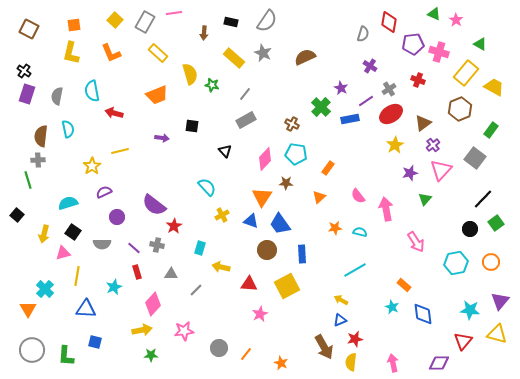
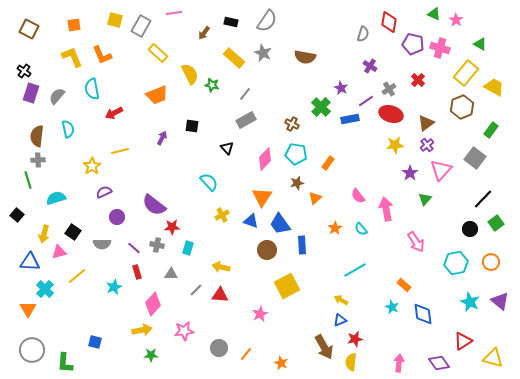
yellow square at (115, 20): rotated 28 degrees counterclockwise
gray rectangle at (145, 22): moved 4 px left, 4 px down
brown arrow at (204, 33): rotated 32 degrees clockwise
purple pentagon at (413, 44): rotated 20 degrees clockwise
pink cross at (439, 52): moved 1 px right, 4 px up
yellow L-shape at (71, 53): moved 1 px right, 4 px down; rotated 145 degrees clockwise
orange L-shape at (111, 53): moved 9 px left, 2 px down
brown semicircle at (305, 57): rotated 145 degrees counterclockwise
yellow semicircle at (190, 74): rotated 10 degrees counterclockwise
red cross at (418, 80): rotated 24 degrees clockwise
cyan semicircle at (92, 91): moved 2 px up
purple rectangle at (27, 94): moved 4 px right, 1 px up
gray semicircle at (57, 96): rotated 30 degrees clockwise
brown hexagon at (460, 109): moved 2 px right, 2 px up
red arrow at (114, 113): rotated 42 degrees counterclockwise
red ellipse at (391, 114): rotated 50 degrees clockwise
brown triangle at (423, 123): moved 3 px right
brown semicircle at (41, 136): moved 4 px left
purple arrow at (162, 138): rotated 72 degrees counterclockwise
yellow star at (395, 145): rotated 24 degrees clockwise
purple cross at (433, 145): moved 6 px left
black triangle at (225, 151): moved 2 px right, 3 px up
orange rectangle at (328, 168): moved 5 px up
purple star at (410, 173): rotated 21 degrees counterclockwise
brown star at (286, 183): moved 11 px right; rotated 16 degrees counterclockwise
cyan semicircle at (207, 187): moved 2 px right, 5 px up
orange triangle at (319, 197): moved 4 px left, 1 px down
cyan semicircle at (68, 203): moved 12 px left, 5 px up
red star at (174, 226): moved 2 px left, 1 px down; rotated 28 degrees clockwise
orange star at (335, 228): rotated 24 degrees counterclockwise
cyan semicircle at (360, 232): moved 1 px right, 3 px up; rotated 144 degrees counterclockwise
cyan rectangle at (200, 248): moved 12 px left
pink triangle at (63, 253): moved 4 px left, 1 px up
blue rectangle at (302, 254): moved 9 px up
yellow line at (77, 276): rotated 42 degrees clockwise
red triangle at (249, 284): moved 29 px left, 11 px down
purple triangle at (500, 301): rotated 30 degrees counterclockwise
blue triangle at (86, 309): moved 56 px left, 47 px up
cyan star at (470, 310): moved 8 px up; rotated 18 degrees clockwise
yellow triangle at (497, 334): moved 4 px left, 24 px down
red triangle at (463, 341): rotated 18 degrees clockwise
green L-shape at (66, 356): moved 1 px left, 7 px down
pink arrow at (393, 363): moved 6 px right; rotated 18 degrees clockwise
purple diamond at (439, 363): rotated 55 degrees clockwise
